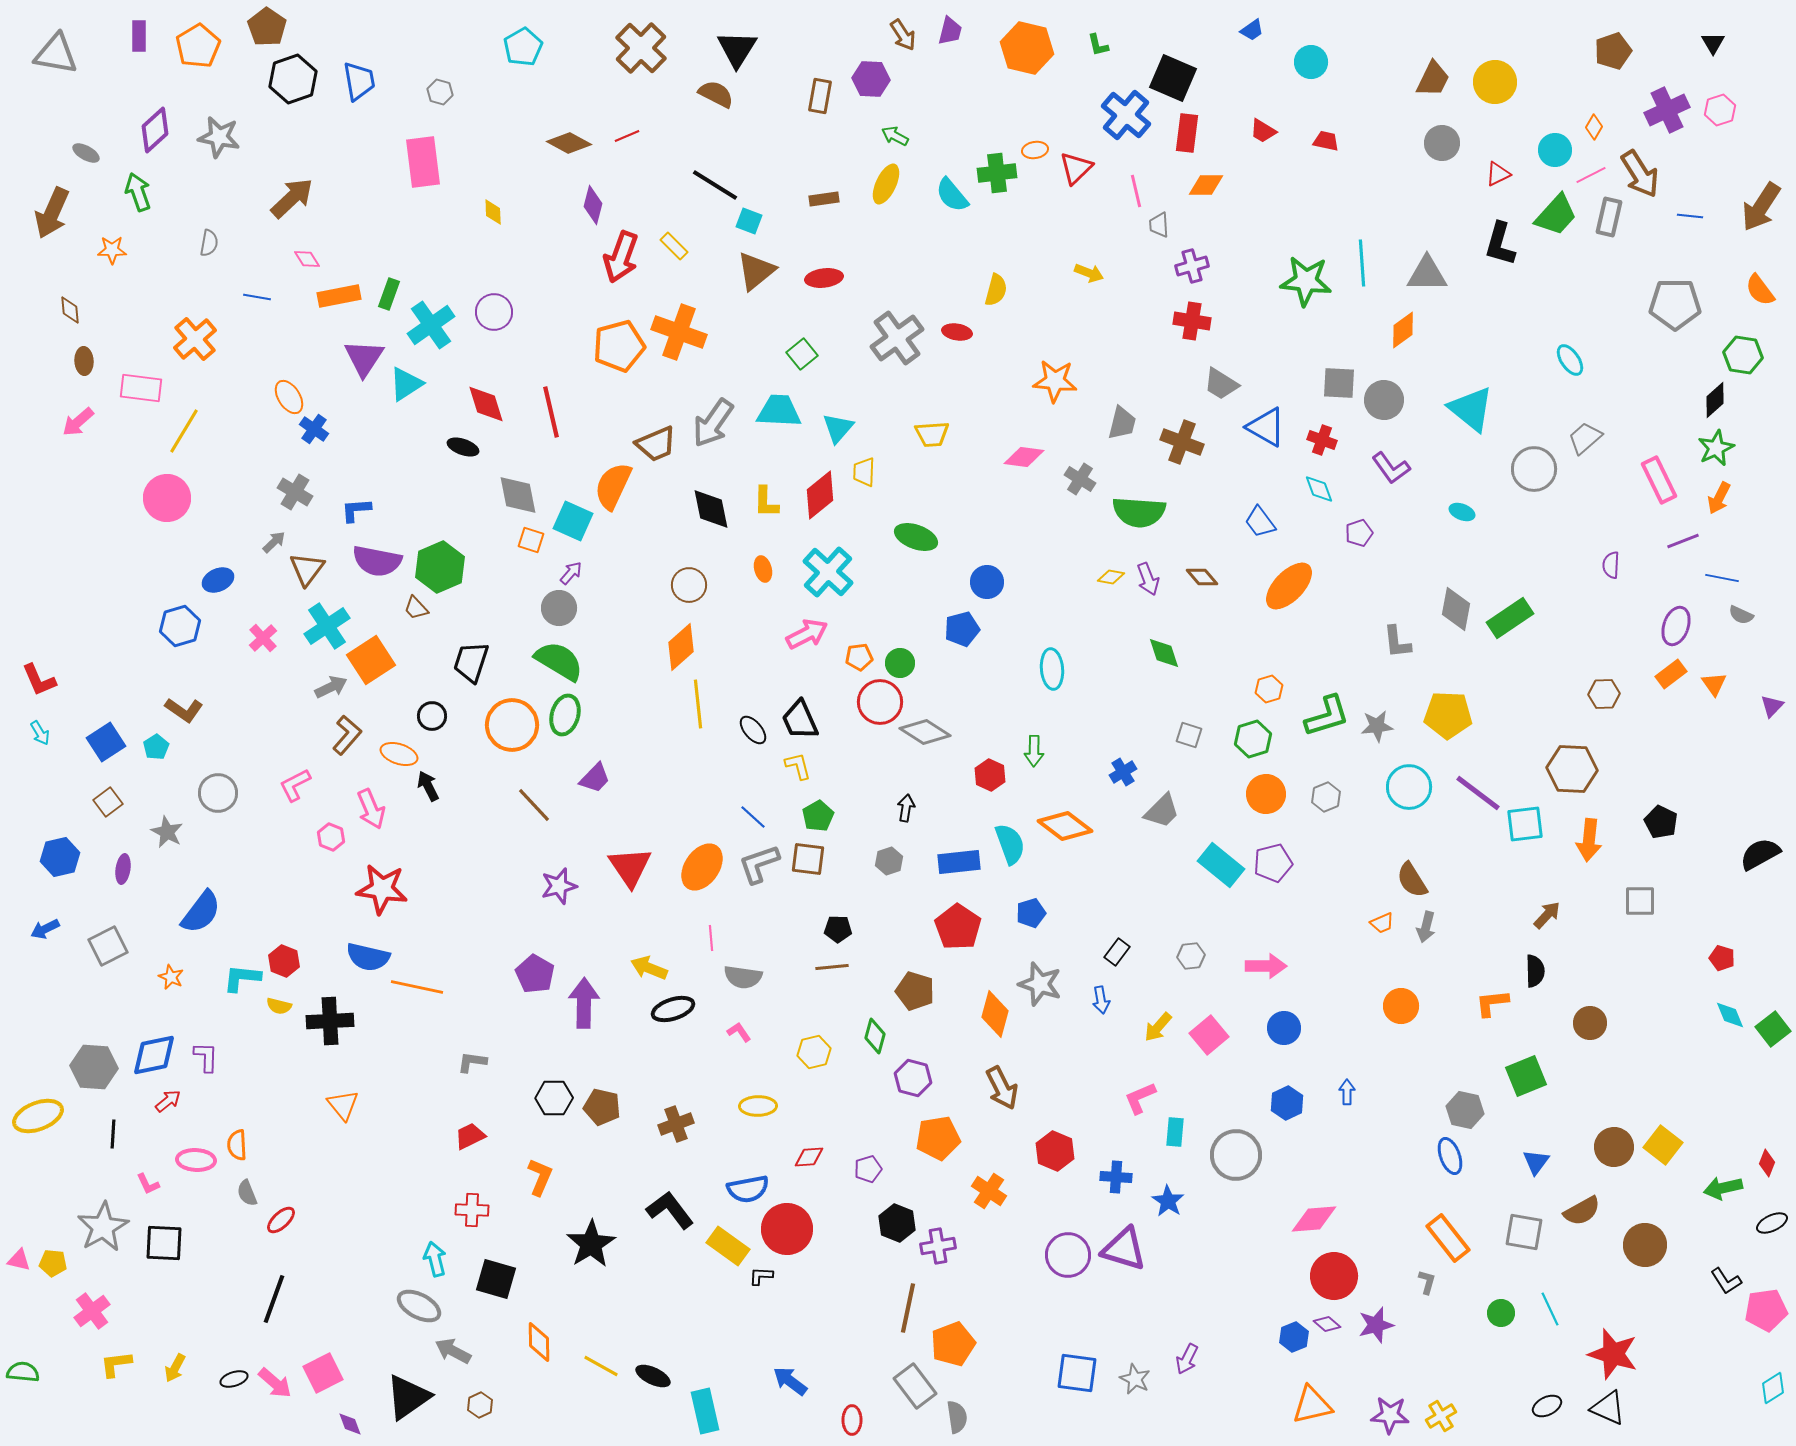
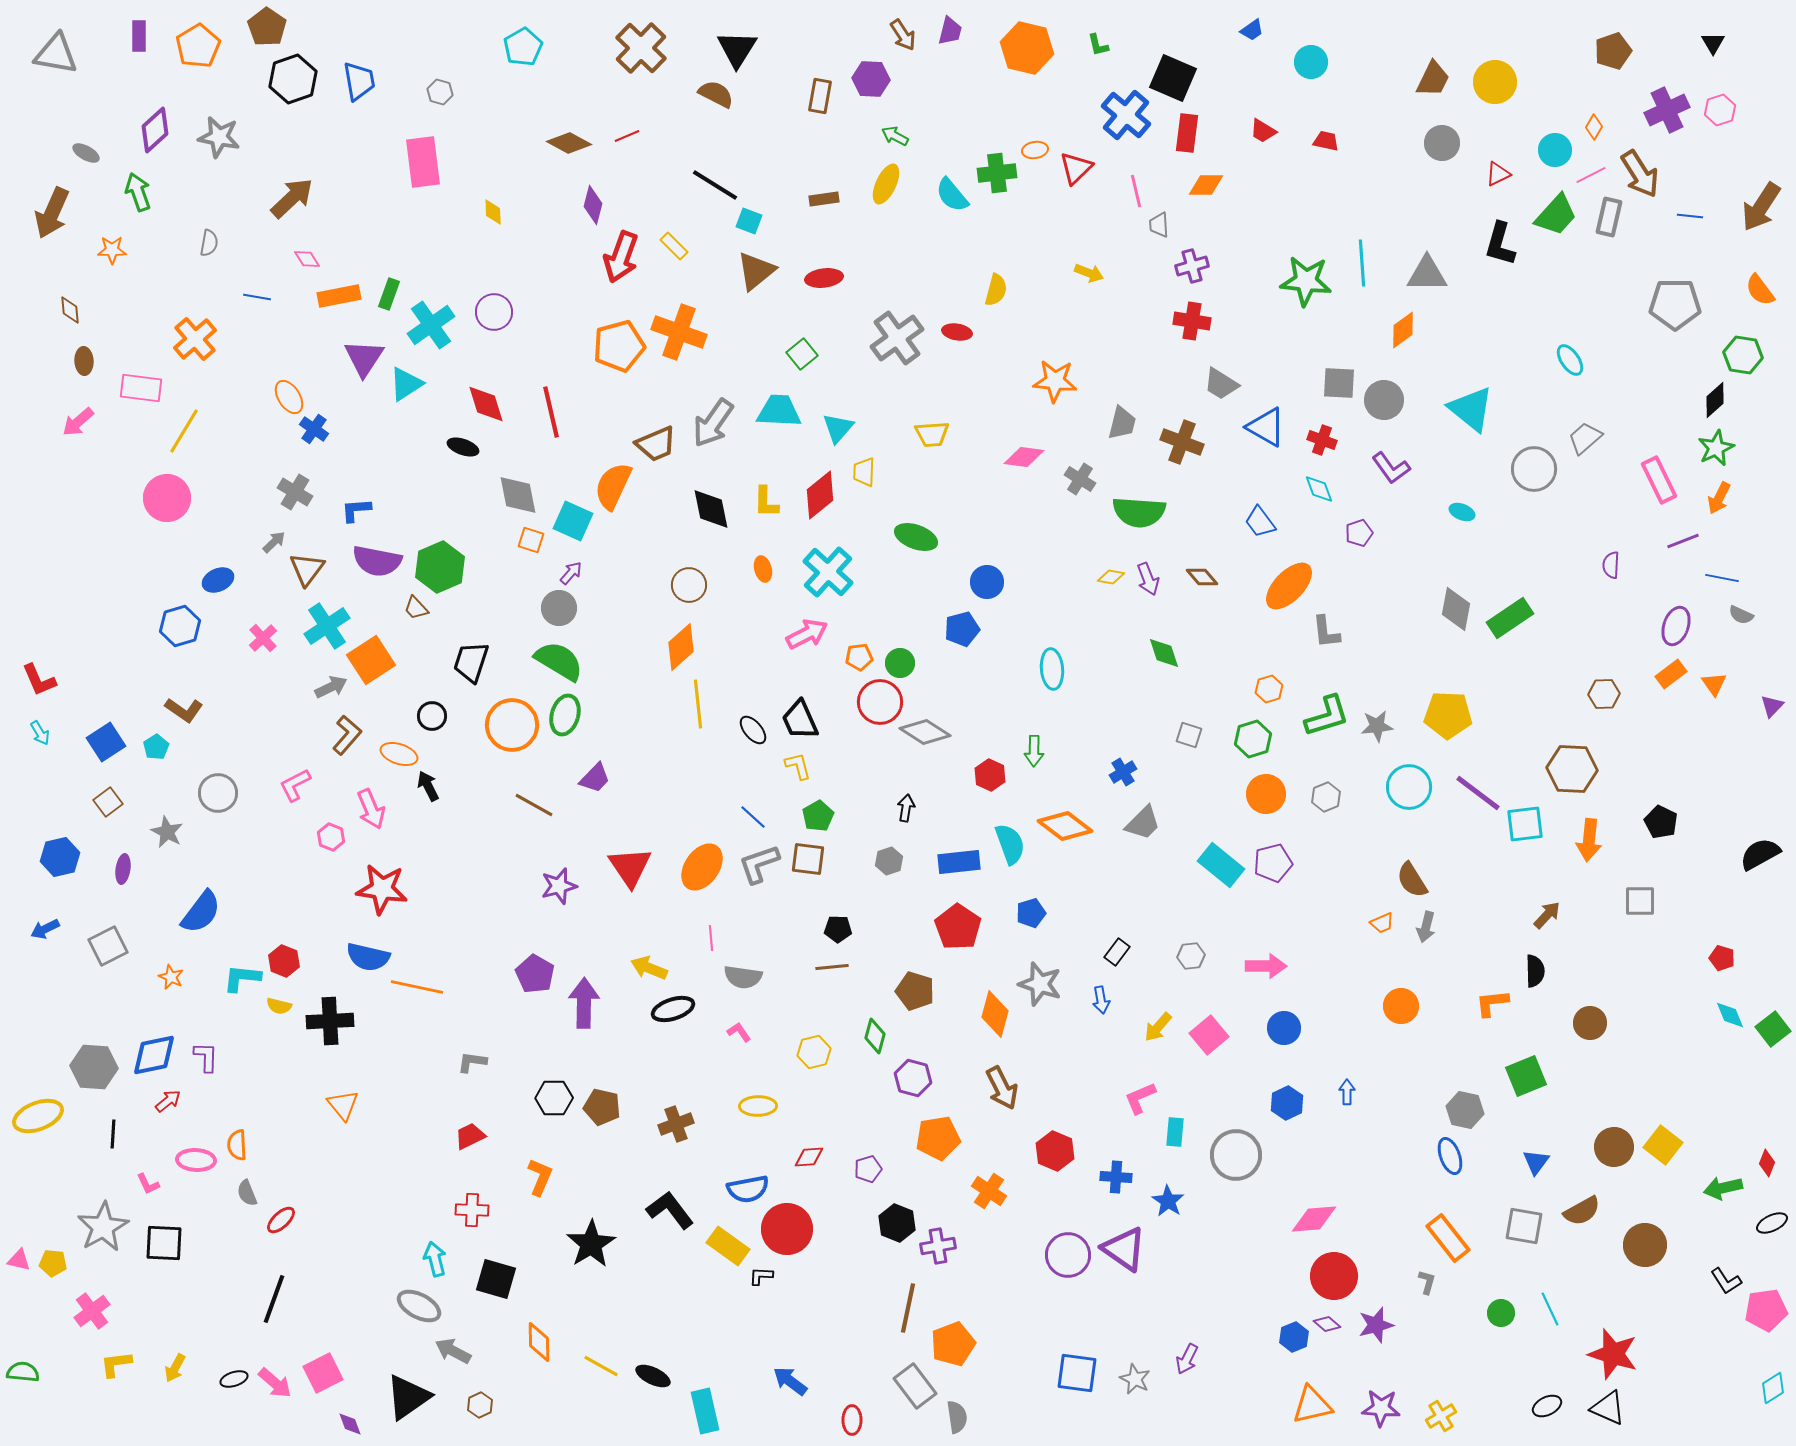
gray L-shape at (1397, 642): moved 71 px left, 10 px up
brown line at (534, 805): rotated 18 degrees counterclockwise
gray trapezoid at (1162, 811): moved 19 px left, 12 px down
gray square at (1524, 1232): moved 6 px up
purple triangle at (1124, 1249): rotated 18 degrees clockwise
purple star at (1390, 1415): moved 9 px left, 7 px up
